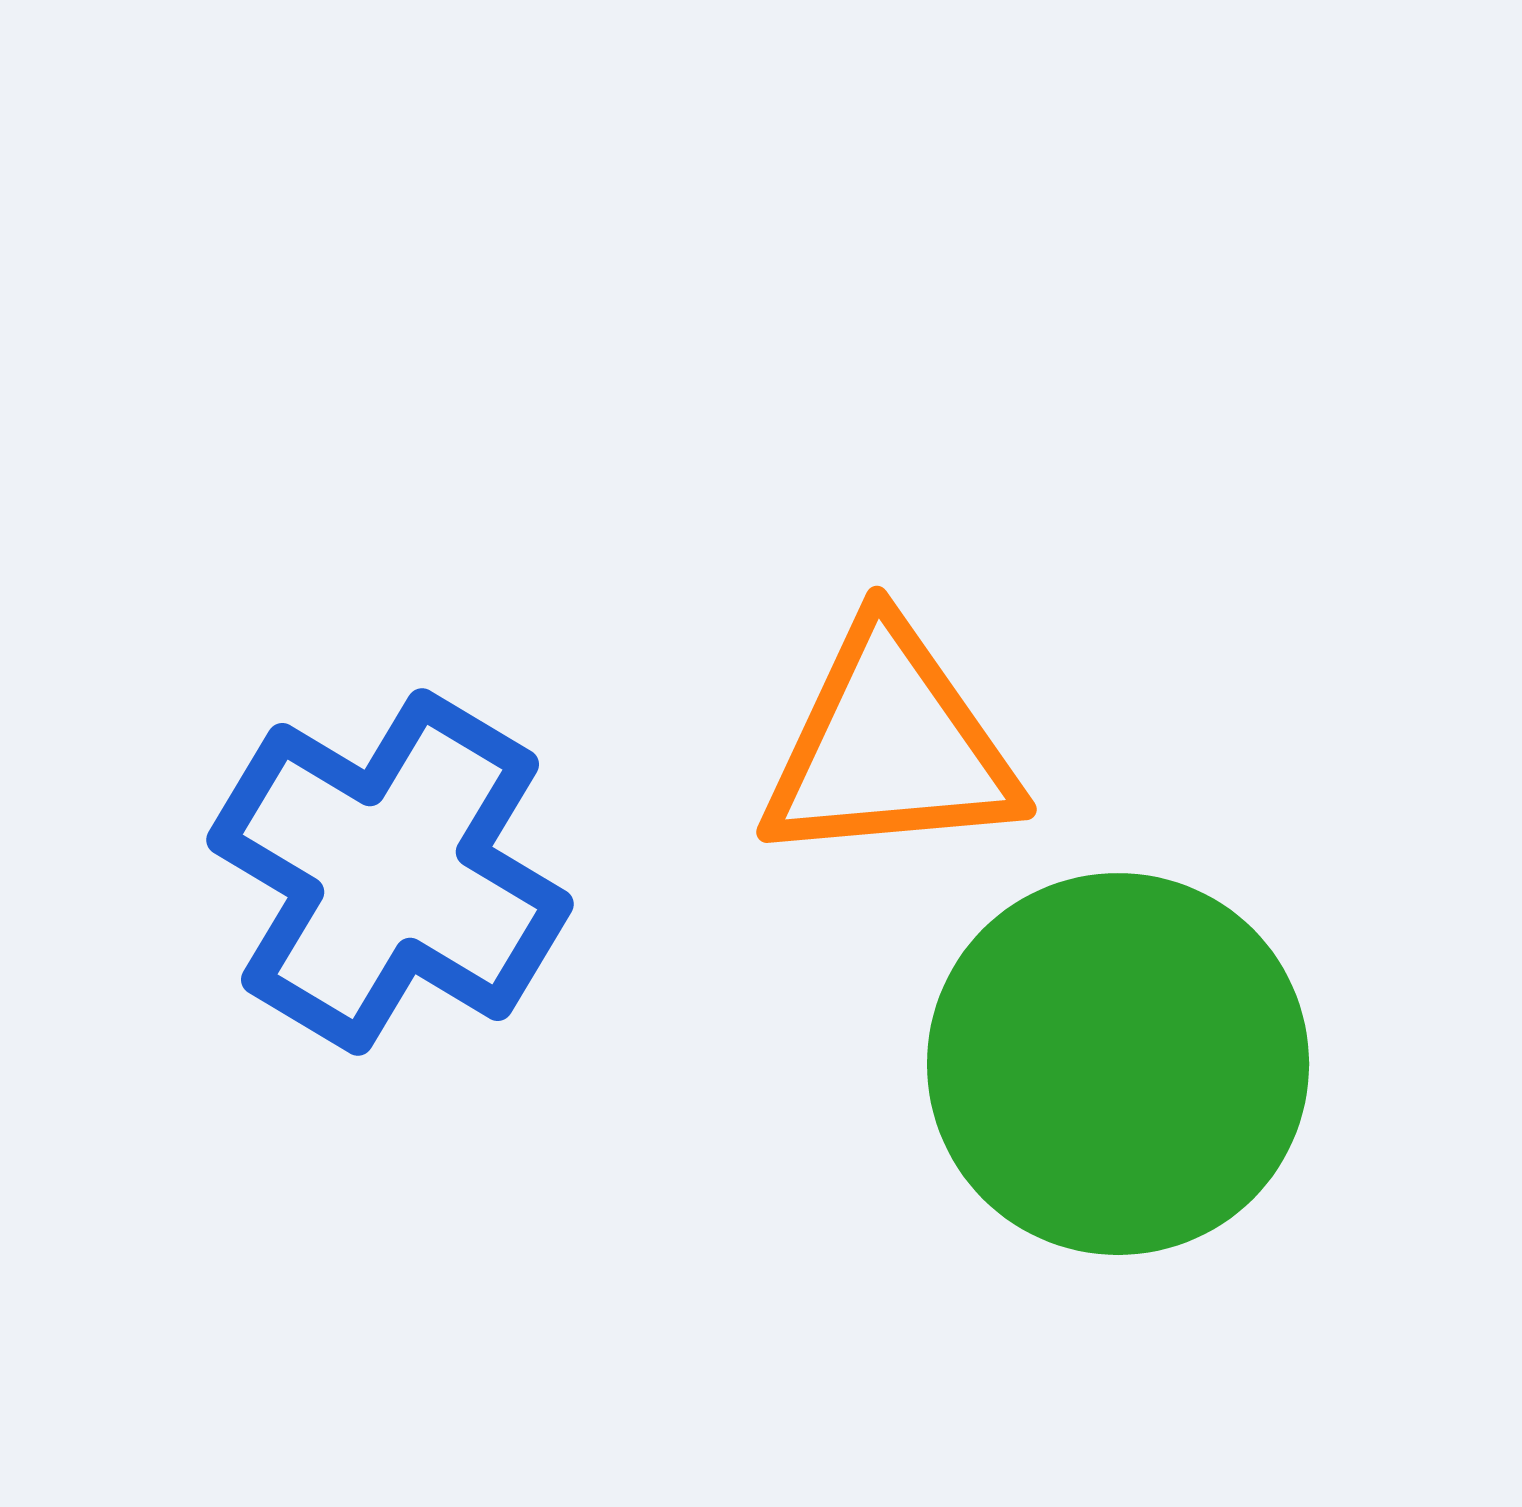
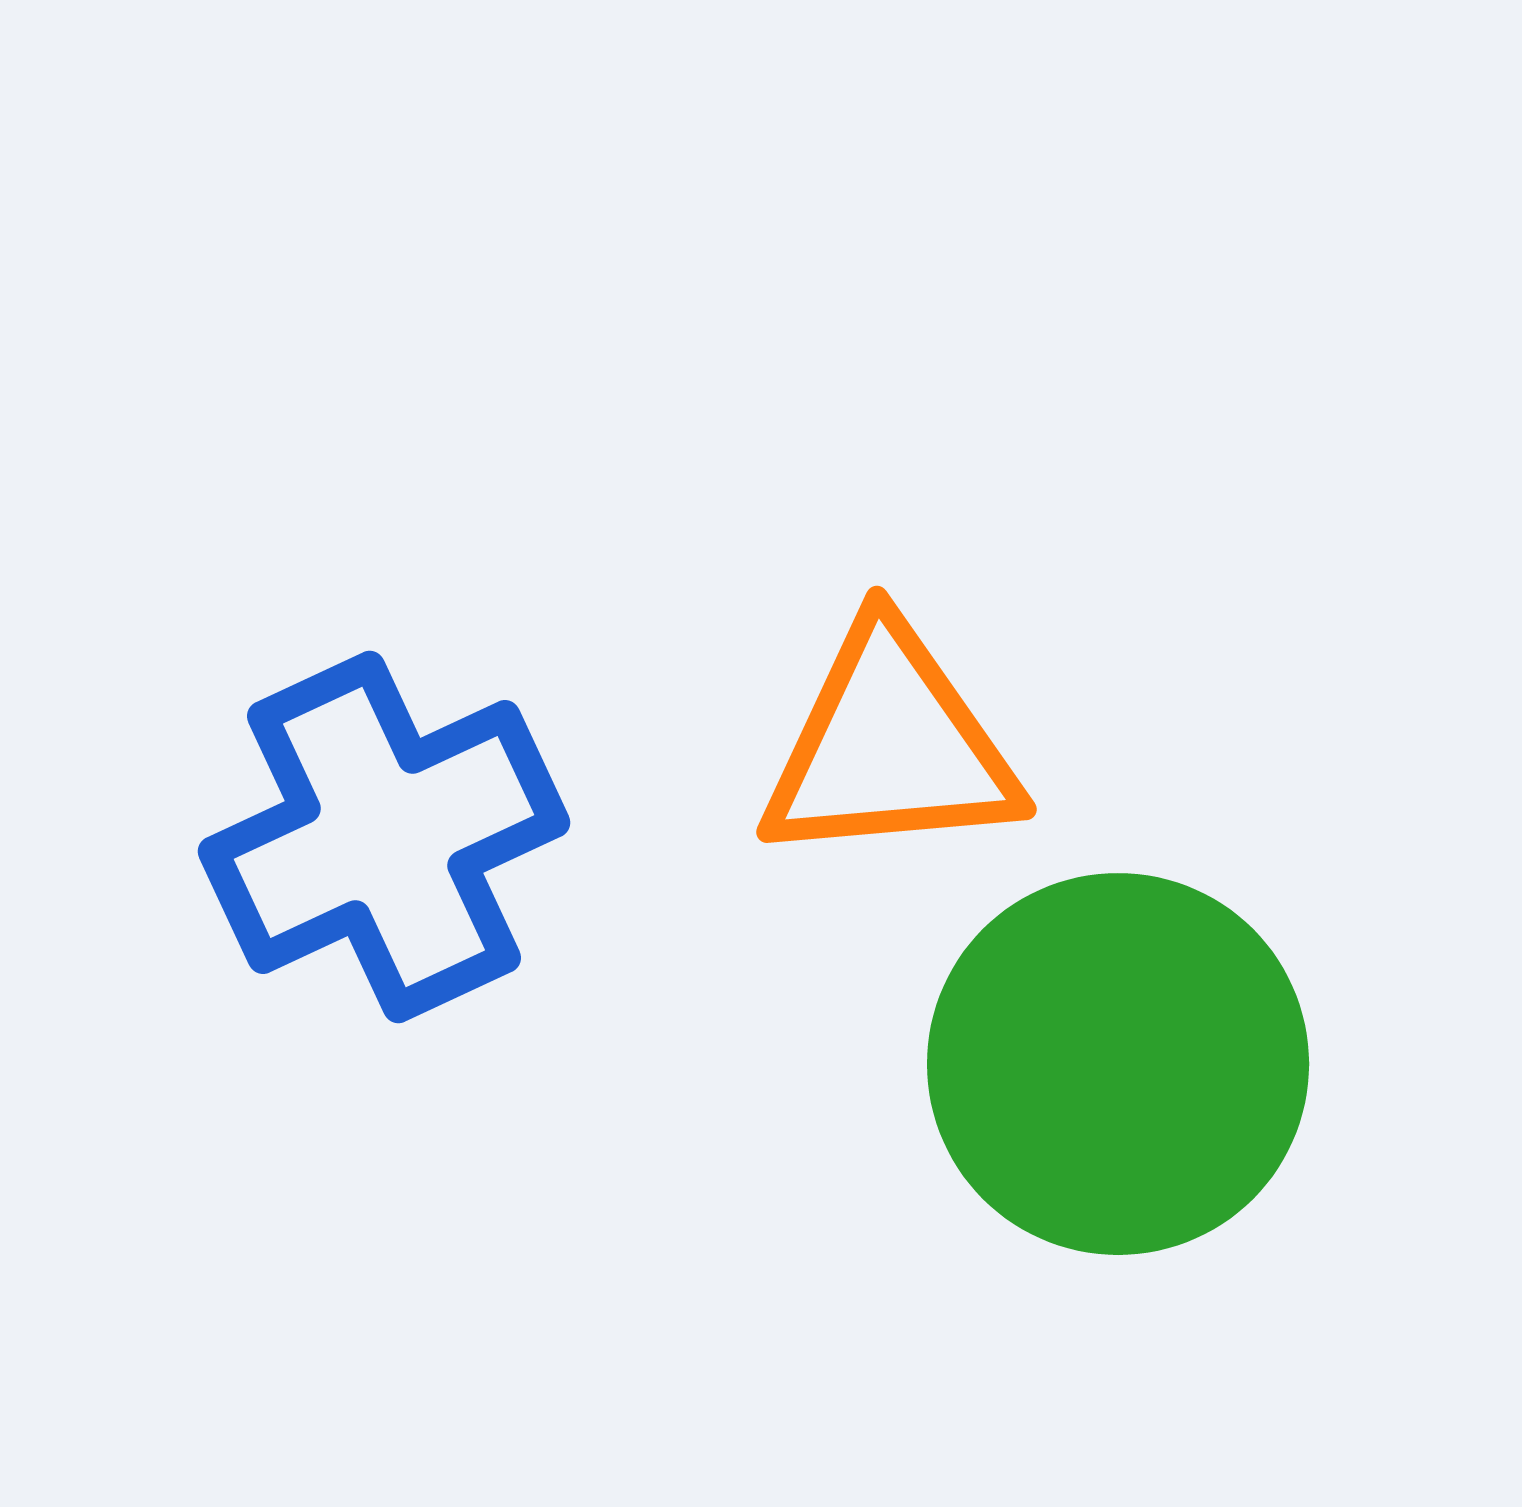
blue cross: moved 6 px left, 35 px up; rotated 34 degrees clockwise
